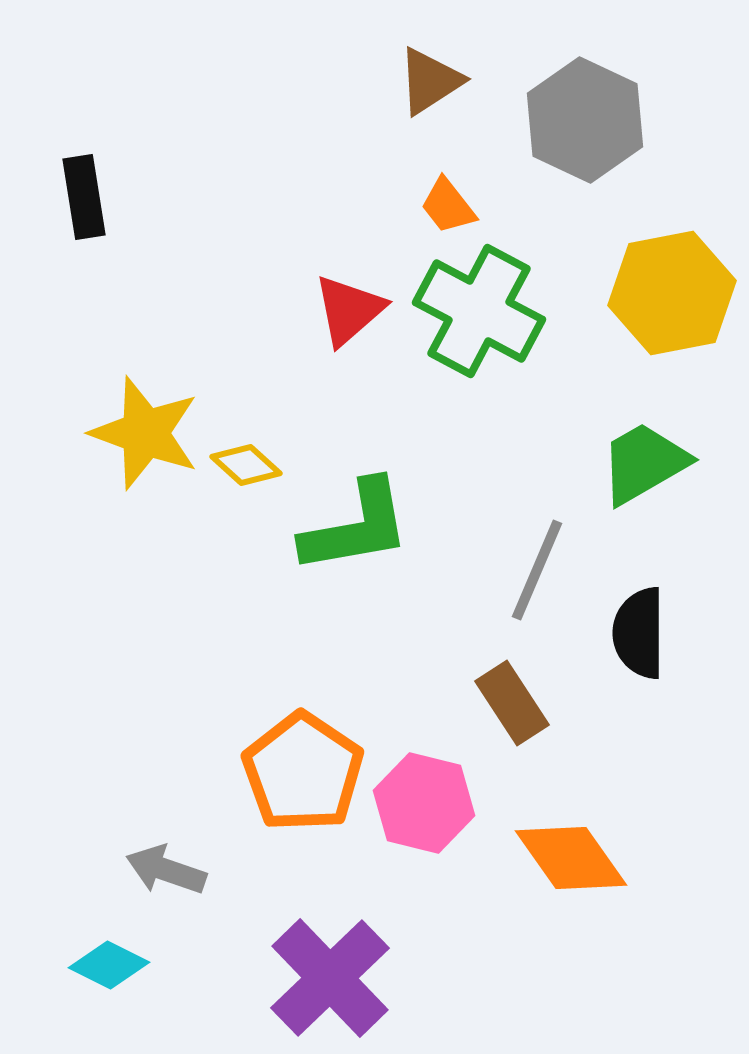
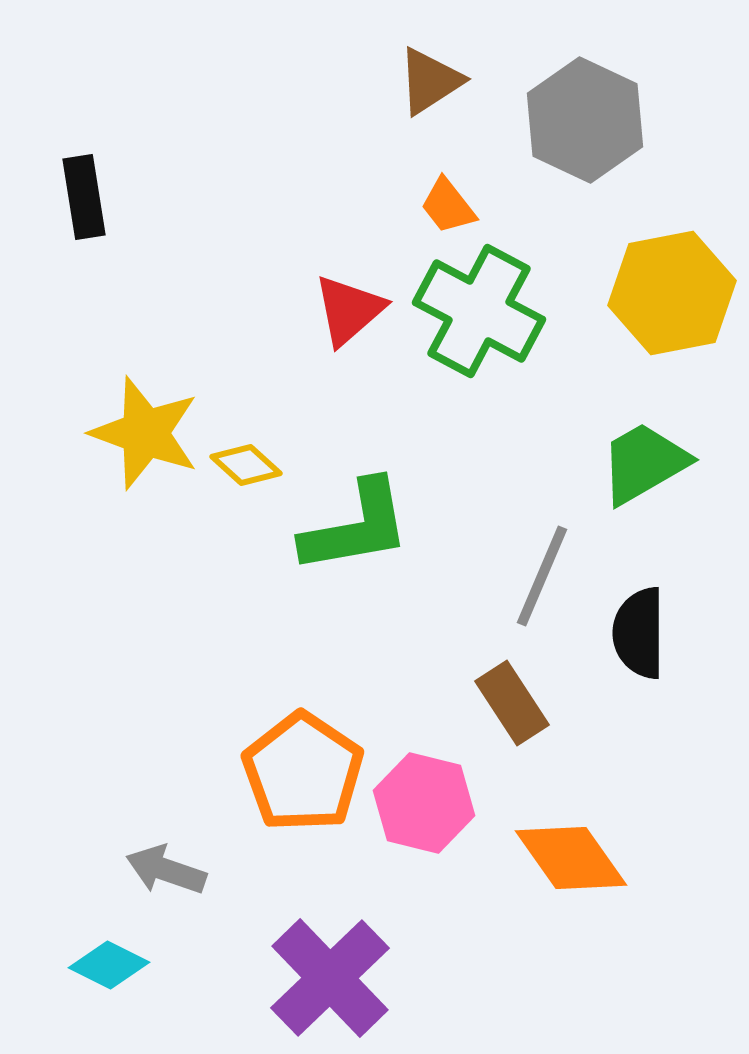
gray line: moved 5 px right, 6 px down
